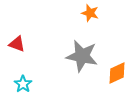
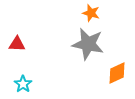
orange star: moved 1 px right
red triangle: rotated 18 degrees counterclockwise
gray star: moved 6 px right, 12 px up
